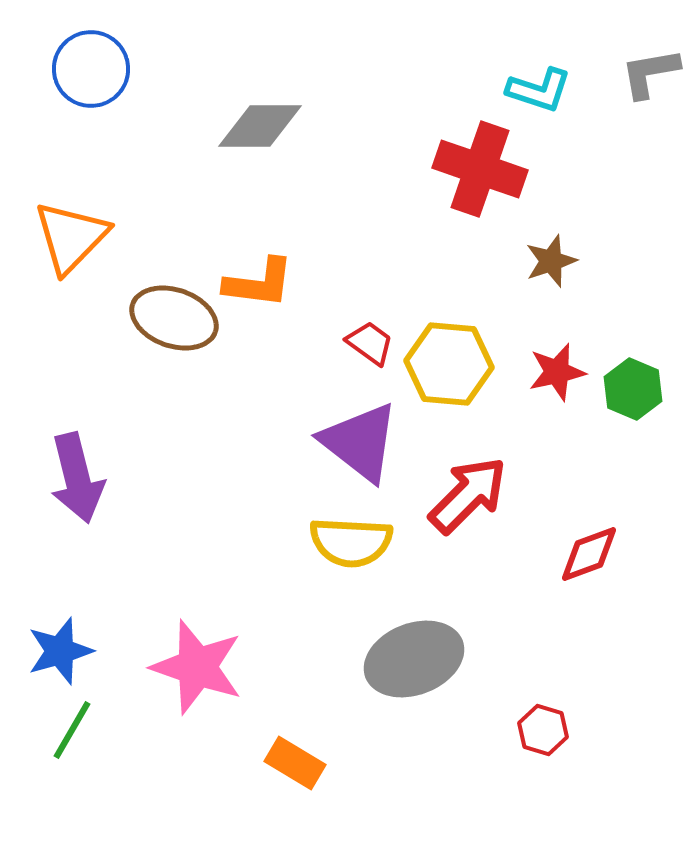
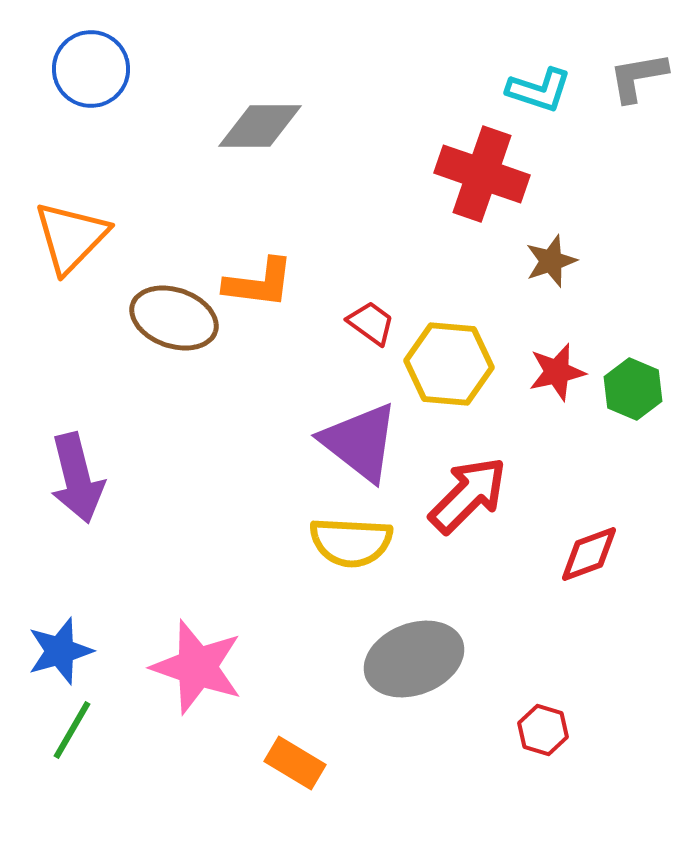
gray L-shape: moved 12 px left, 4 px down
red cross: moved 2 px right, 5 px down
red trapezoid: moved 1 px right, 20 px up
